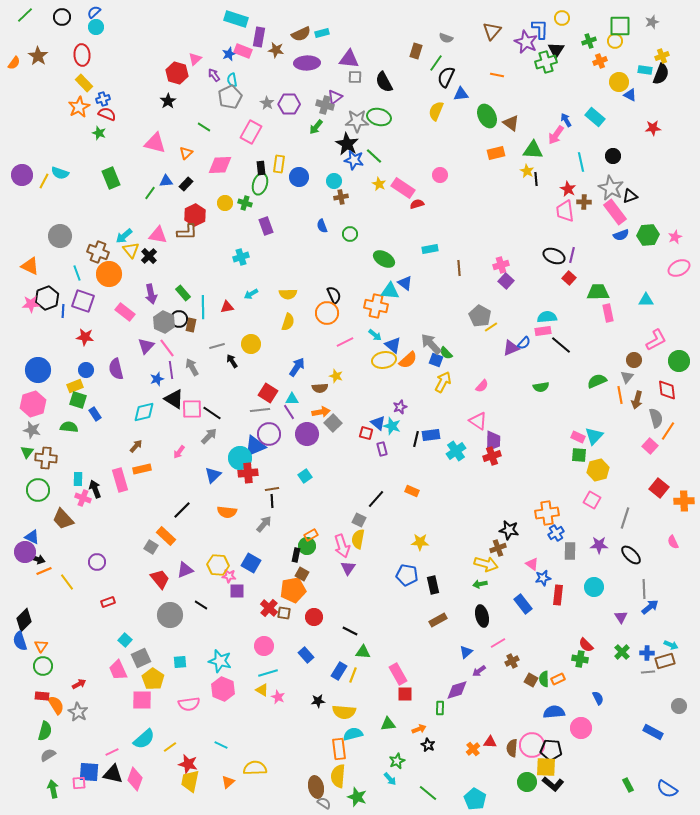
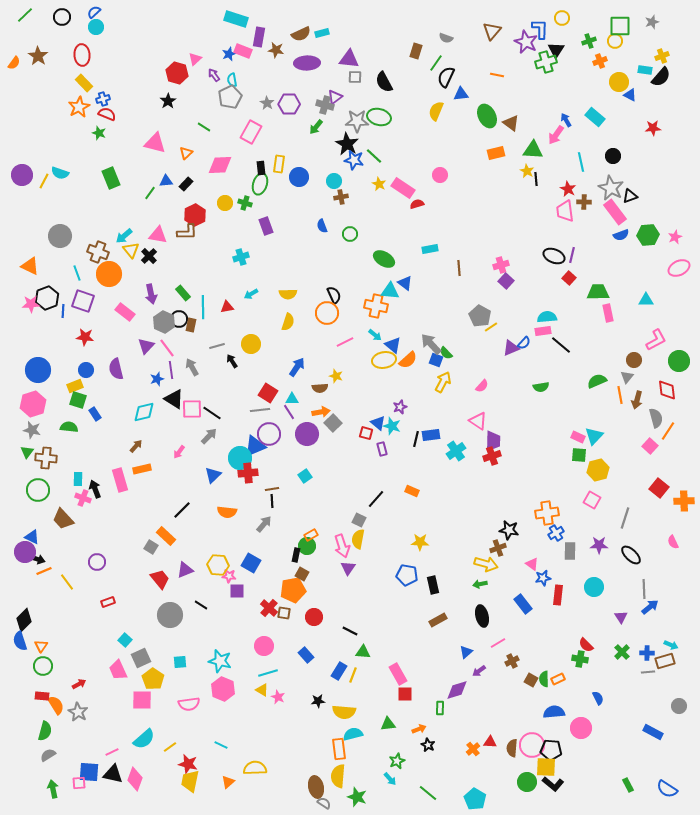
black semicircle at (661, 74): moved 3 px down; rotated 20 degrees clockwise
